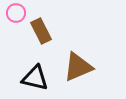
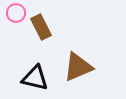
brown rectangle: moved 4 px up
